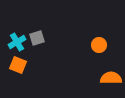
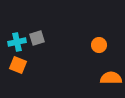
cyan cross: rotated 18 degrees clockwise
